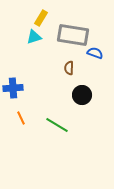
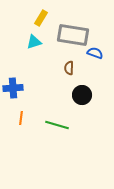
cyan triangle: moved 5 px down
orange line: rotated 32 degrees clockwise
green line: rotated 15 degrees counterclockwise
